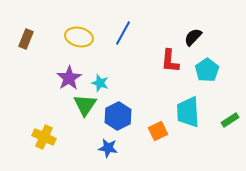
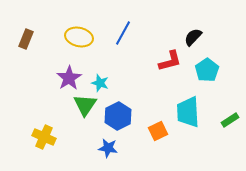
red L-shape: rotated 110 degrees counterclockwise
